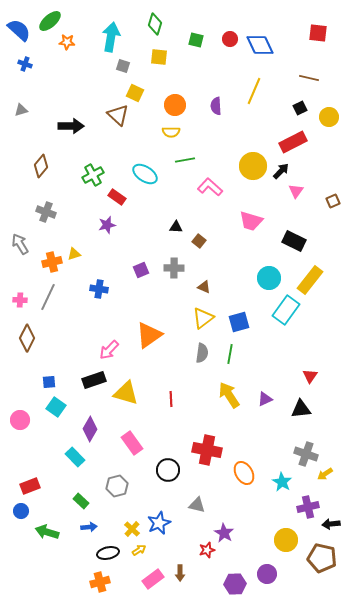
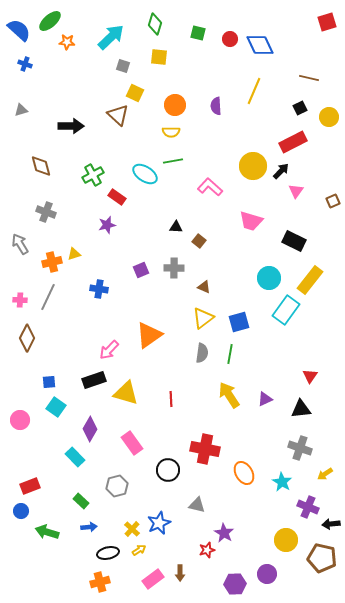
red square at (318, 33): moved 9 px right, 11 px up; rotated 24 degrees counterclockwise
cyan arrow at (111, 37): rotated 36 degrees clockwise
green square at (196, 40): moved 2 px right, 7 px up
green line at (185, 160): moved 12 px left, 1 px down
brown diamond at (41, 166): rotated 55 degrees counterclockwise
red cross at (207, 450): moved 2 px left, 1 px up
gray cross at (306, 454): moved 6 px left, 6 px up
purple cross at (308, 507): rotated 35 degrees clockwise
